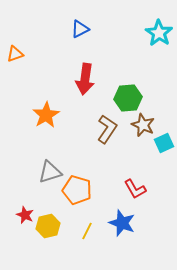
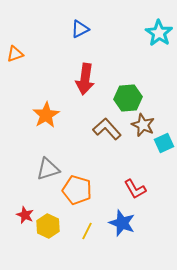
brown L-shape: rotated 76 degrees counterclockwise
gray triangle: moved 2 px left, 3 px up
yellow hexagon: rotated 20 degrees counterclockwise
